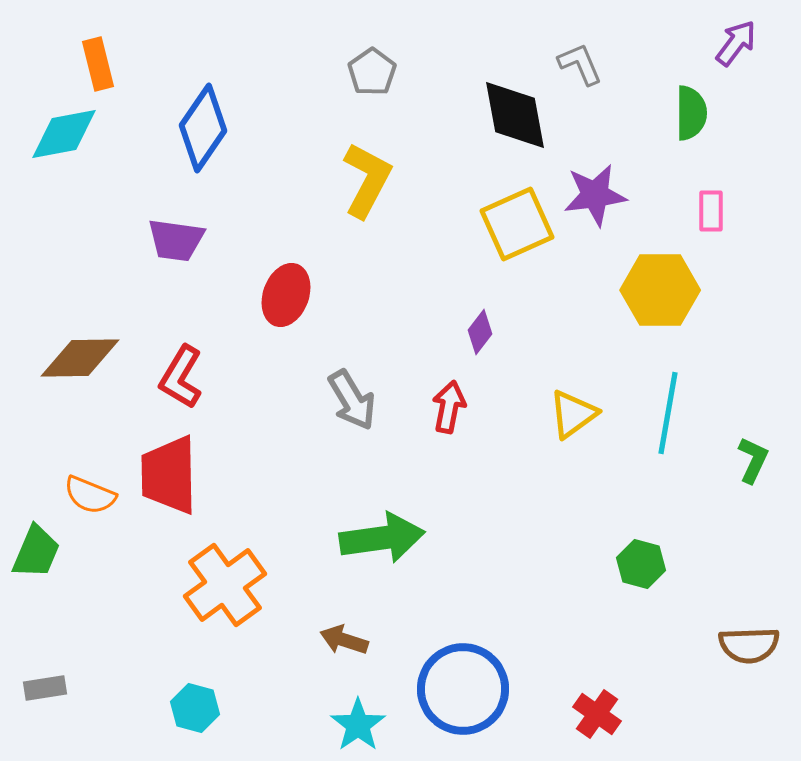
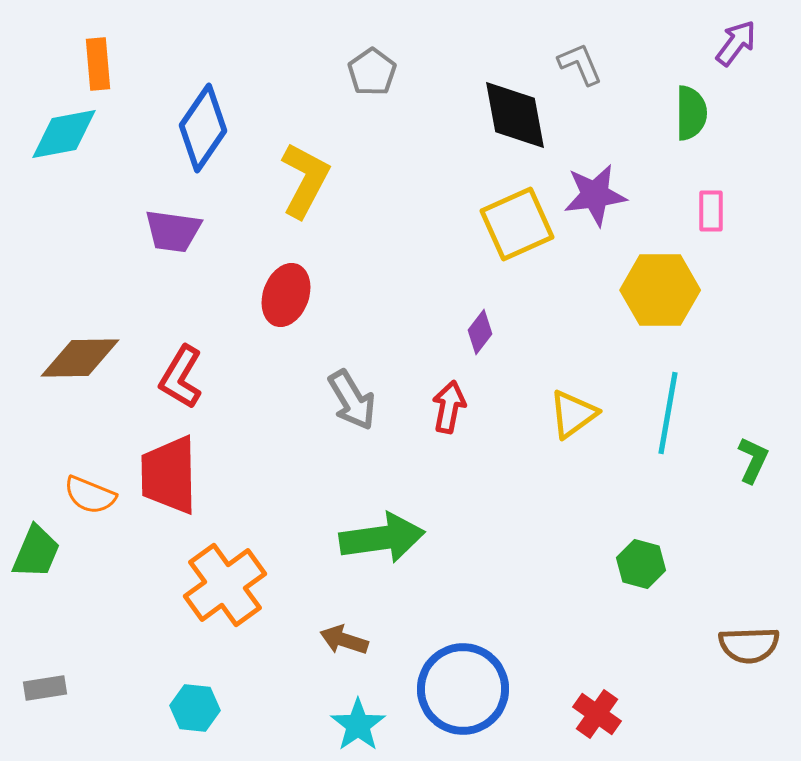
orange rectangle: rotated 9 degrees clockwise
yellow L-shape: moved 62 px left
purple trapezoid: moved 3 px left, 9 px up
cyan hexagon: rotated 9 degrees counterclockwise
